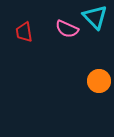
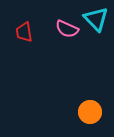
cyan triangle: moved 1 px right, 2 px down
orange circle: moved 9 px left, 31 px down
